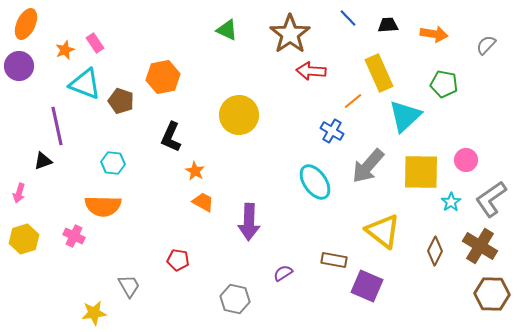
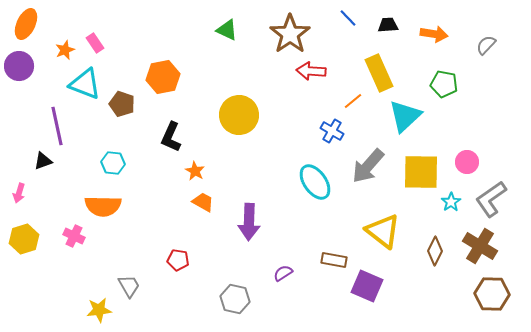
brown pentagon at (121, 101): moved 1 px right, 3 px down
pink circle at (466, 160): moved 1 px right, 2 px down
yellow star at (94, 313): moved 5 px right, 3 px up
